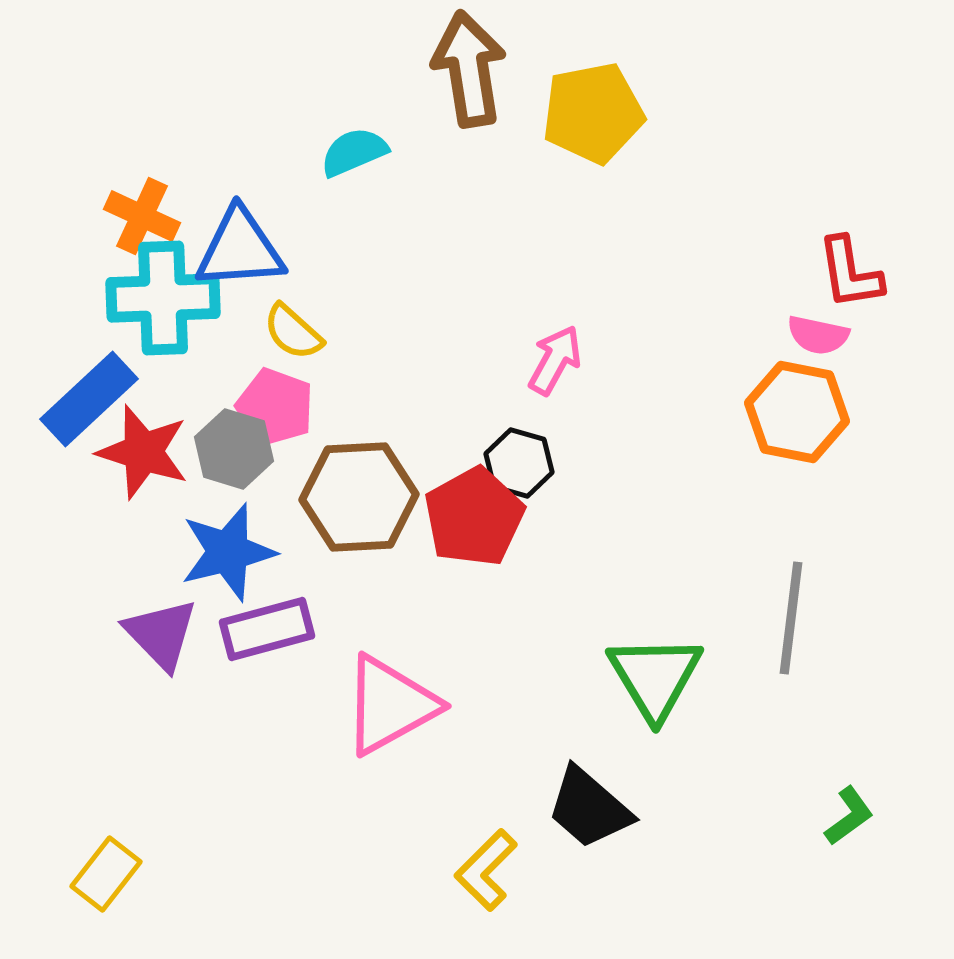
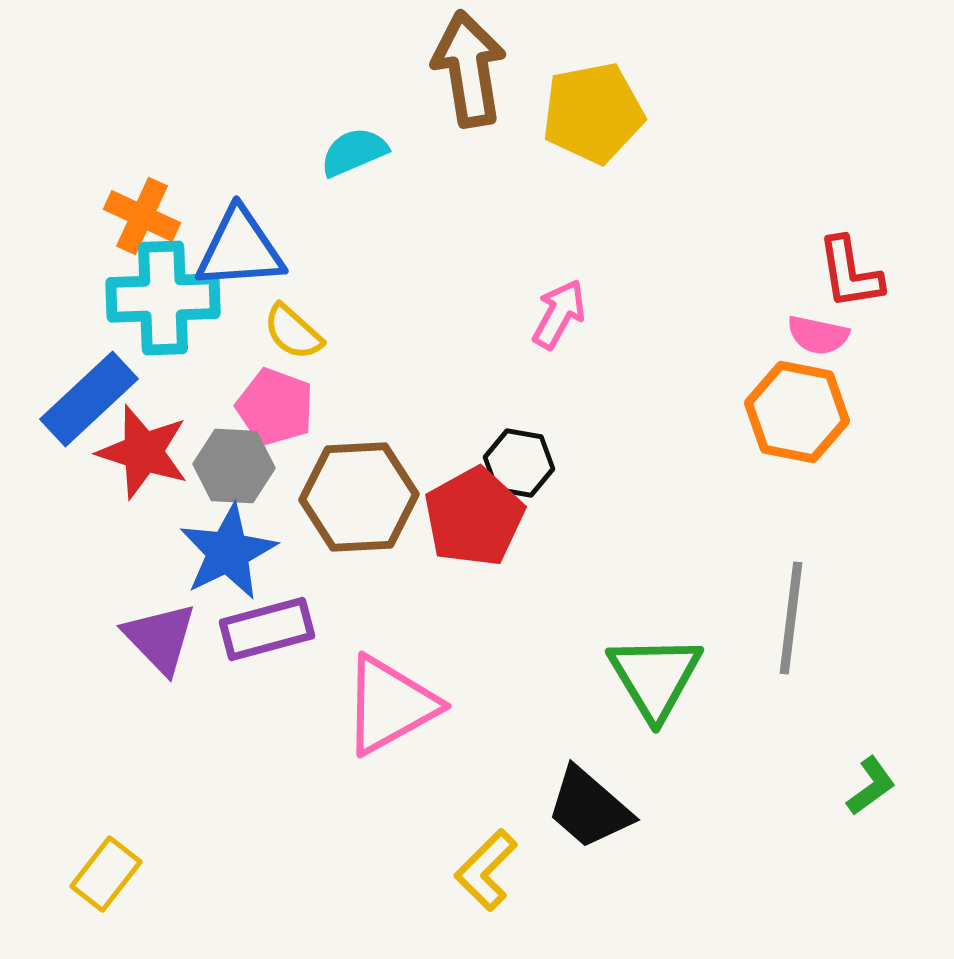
pink arrow: moved 4 px right, 46 px up
gray hexagon: moved 17 px down; rotated 14 degrees counterclockwise
black hexagon: rotated 6 degrees counterclockwise
blue star: rotated 12 degrees counterclockwise
purple triangle: moved 1 px left, 4 px down
green L-shape: moved 22 px right, 30 px up
